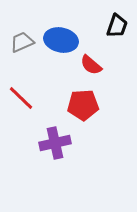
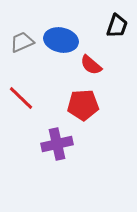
purple cross: moved 2 px right, 1 px down
